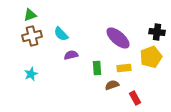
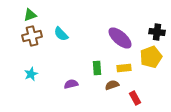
purple ellipse: moved 2 px right
purple semicircle: moved 29 px down
